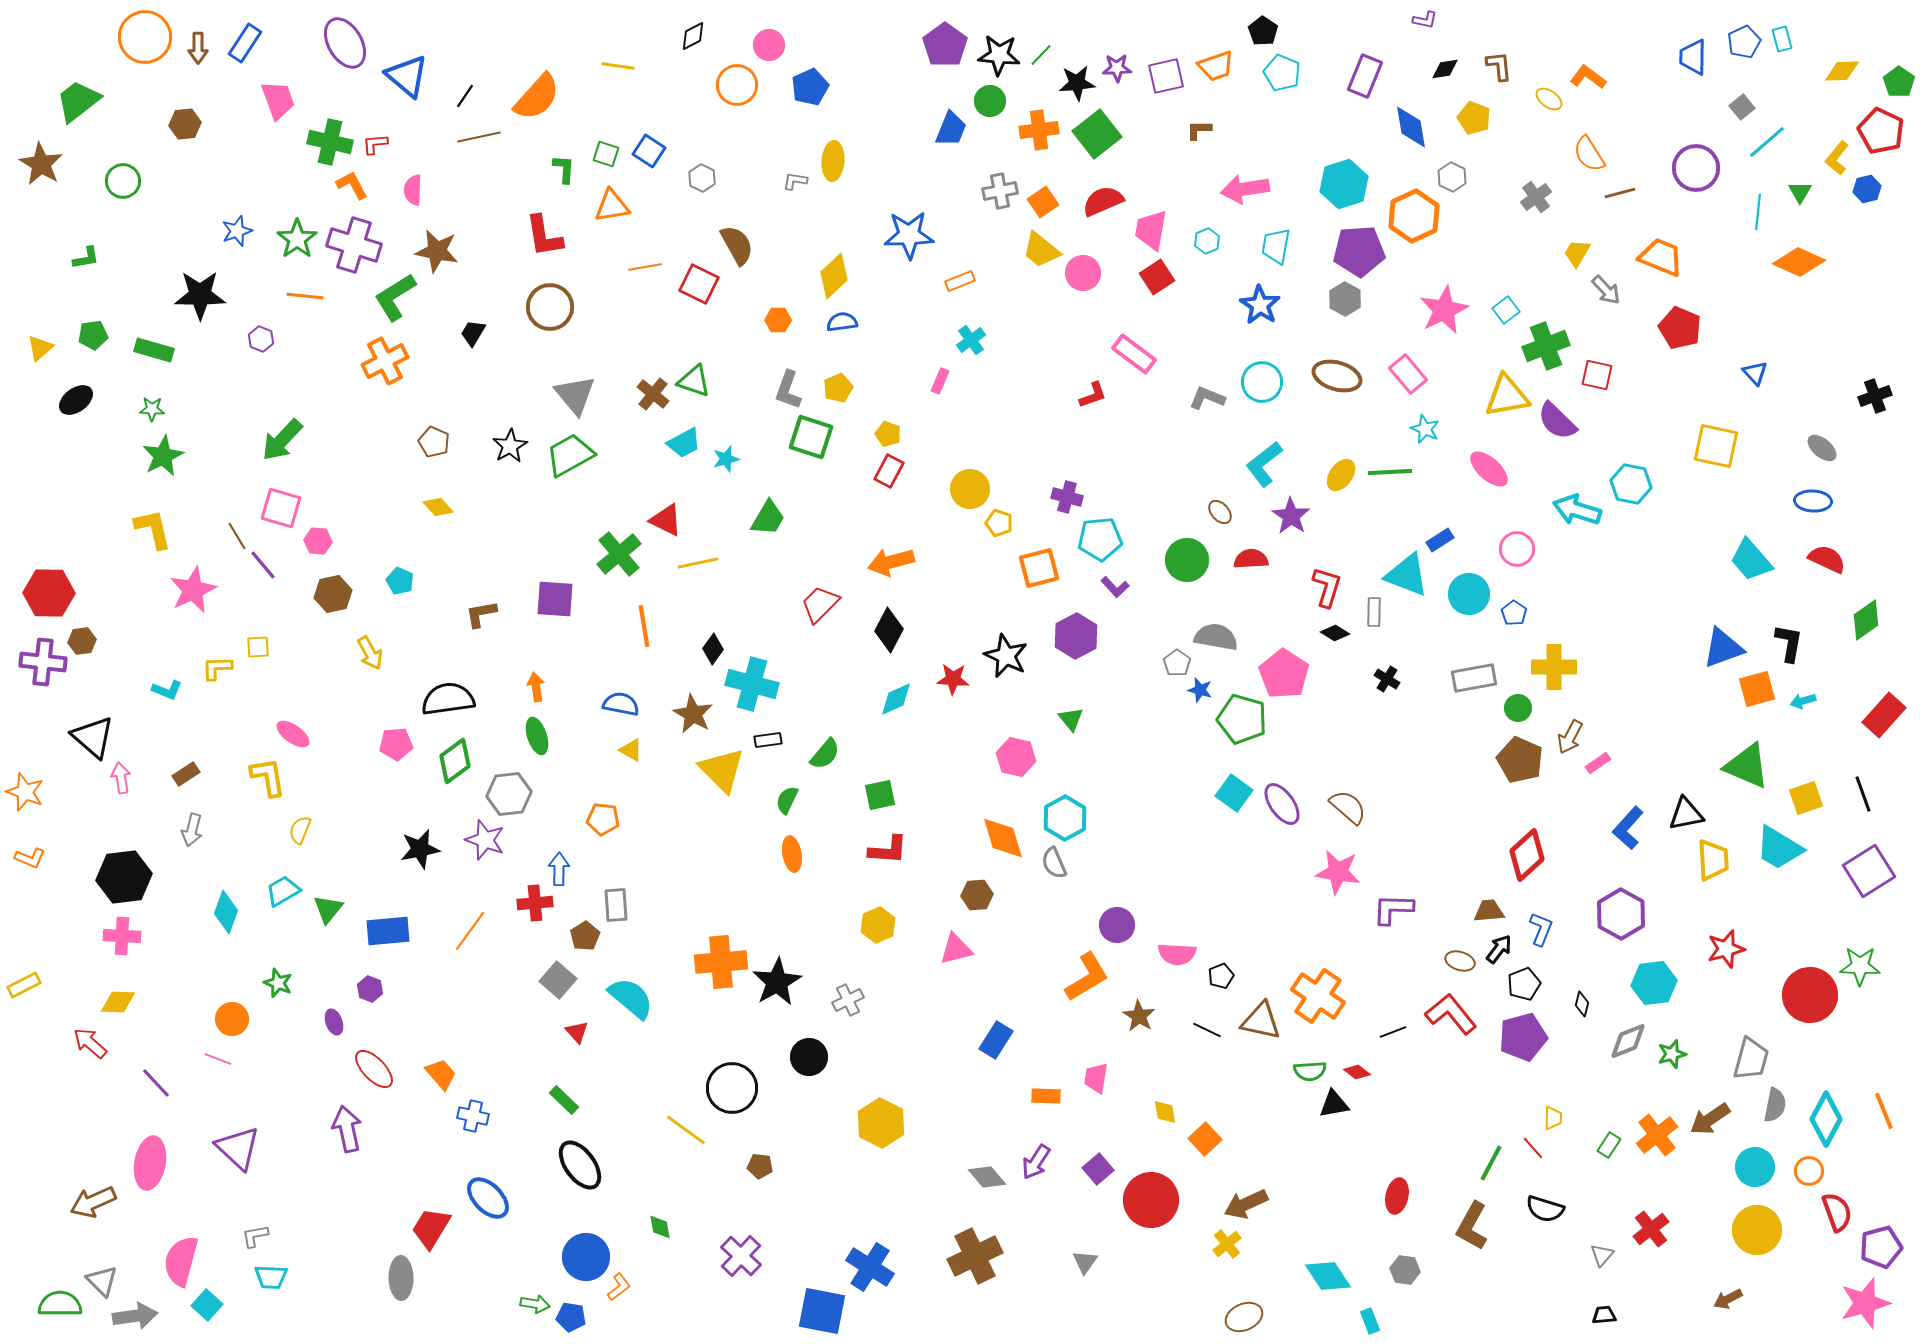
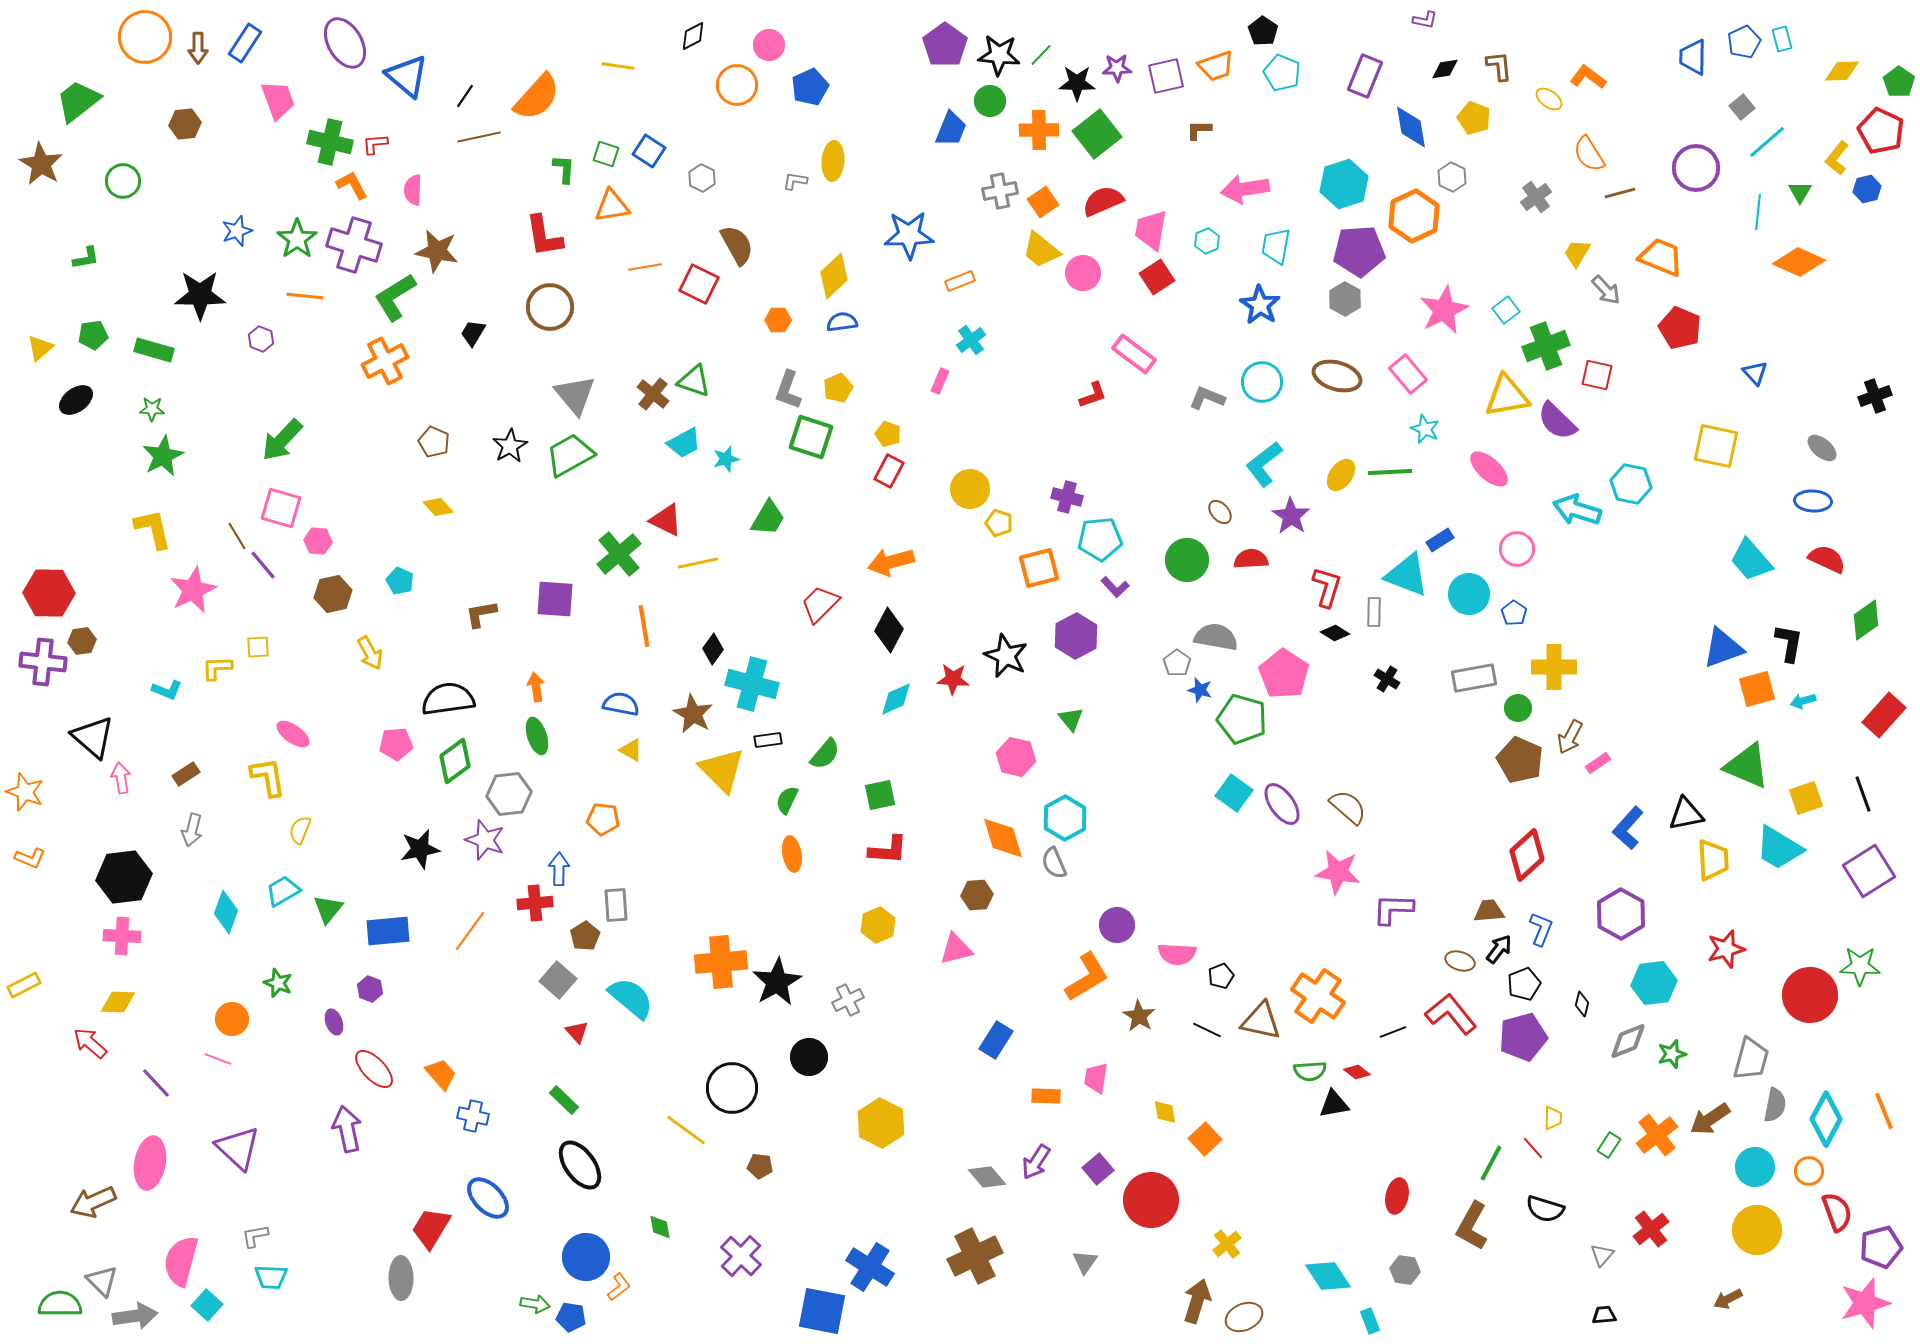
black star at (1077, 83): rotated 6 degrees clockwise
orange cross at (1039, 130): rotated 6 degrees clockwise
brown arrow at (1246, 1204): moved 49 px left, 97 px down; rotated 132 degrees clockwise
